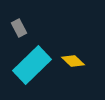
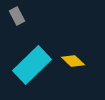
gray rectangle: moved 2 px left, 12 px up
